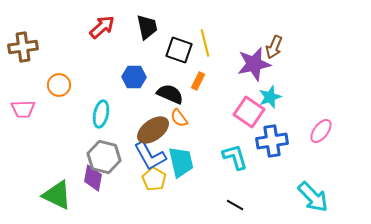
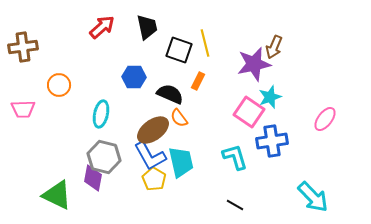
pink ellipse: moved 4 px right, 12 px up
